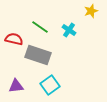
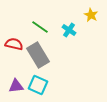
yellow star: moved 4 px down; rotated 24 degrees counterclockwise
red semicircle: moved 5 px down
gray rectangle: rotated 40 degrees clockwise
cyan square: moved 12 px left; rotated 30 degrees counterclockwise
